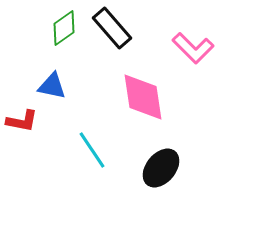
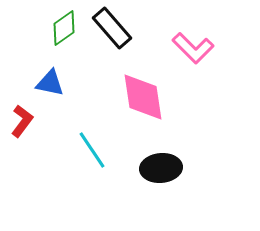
blue triangle: moved 2 px left, 3 px up
red L-shape: rotated 64 degrees counterclockwise
black ellipse: rotated 45 degrees clockwise
